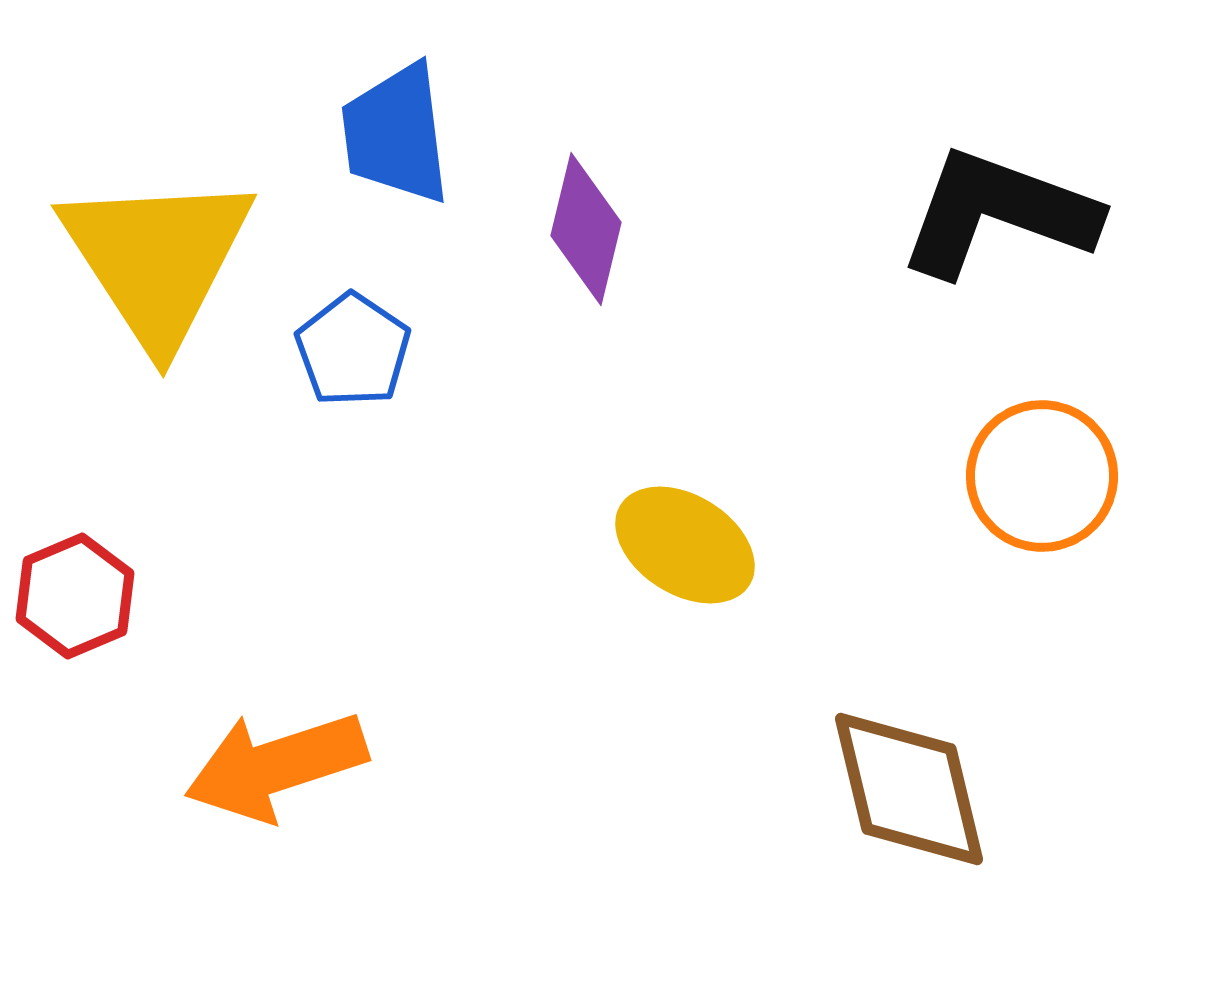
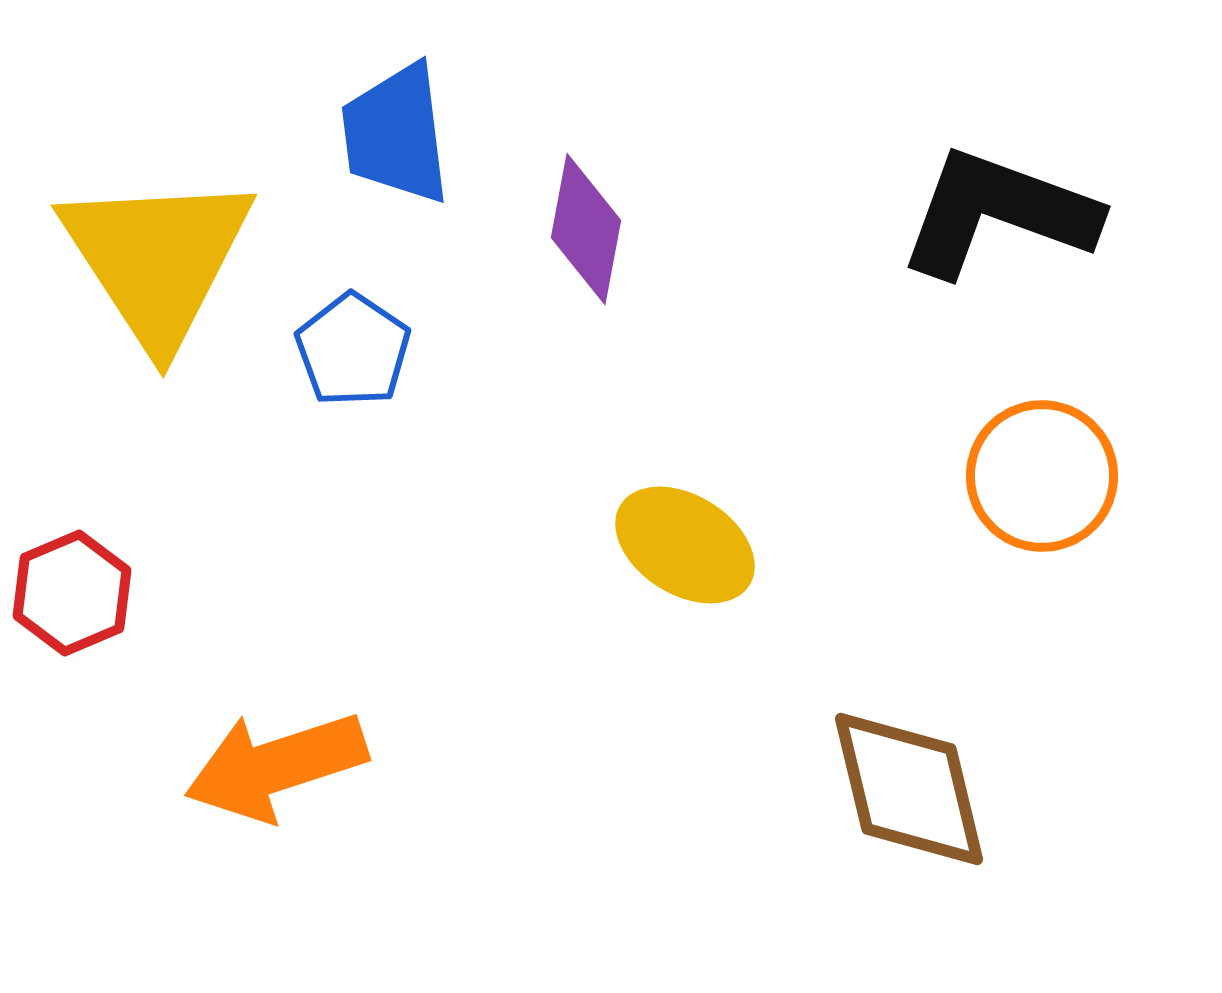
purple diamond: rotated 3 degrees counterclockwise
red hexagon: moved 3 px left, 3 px up
